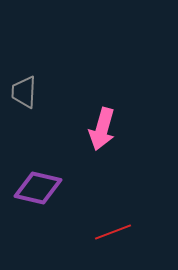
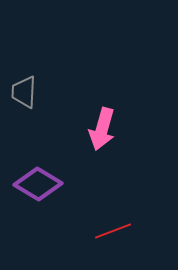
purple diamond: moved 4 px up; rotated 18 degrees clockwise
red line: moved 1 px up
